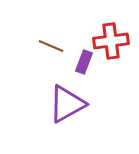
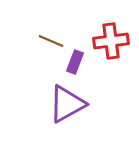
brown line: moved 5 px up
purple rectangle: moved 9 px left
